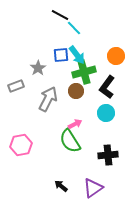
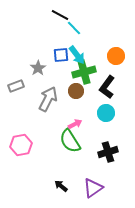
black cross: moved 3 px up; rotated 12 degrees counterclockwise
